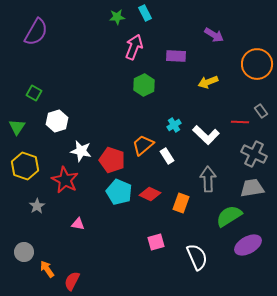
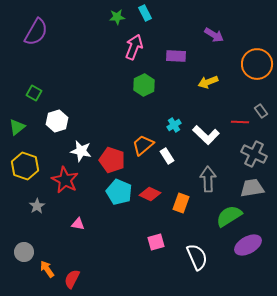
green triangle: rotated 18 degrees clockwise
red semicircle: moved 2 px up
